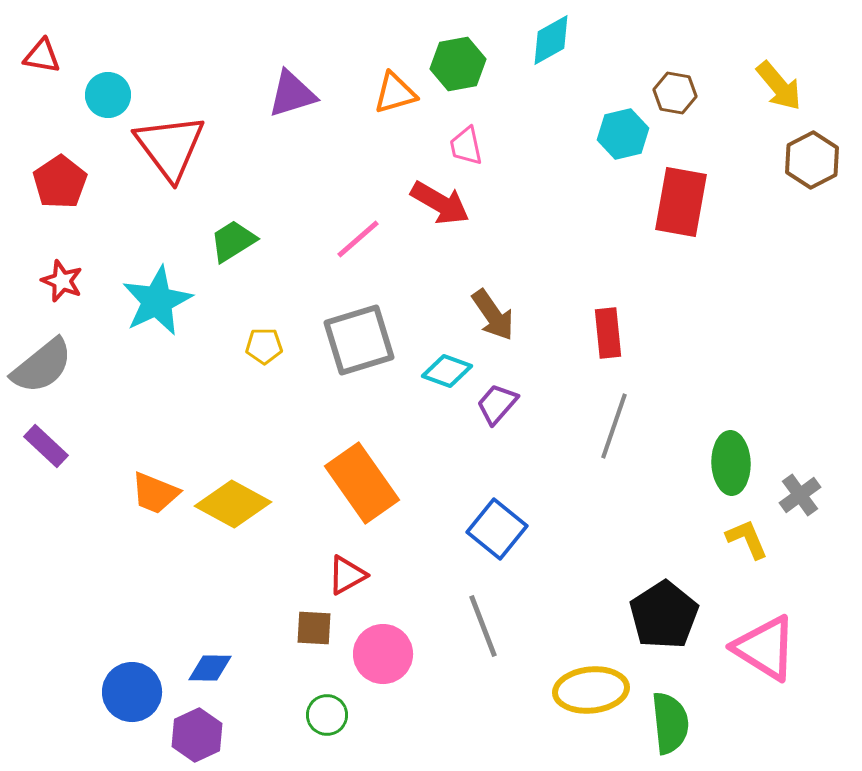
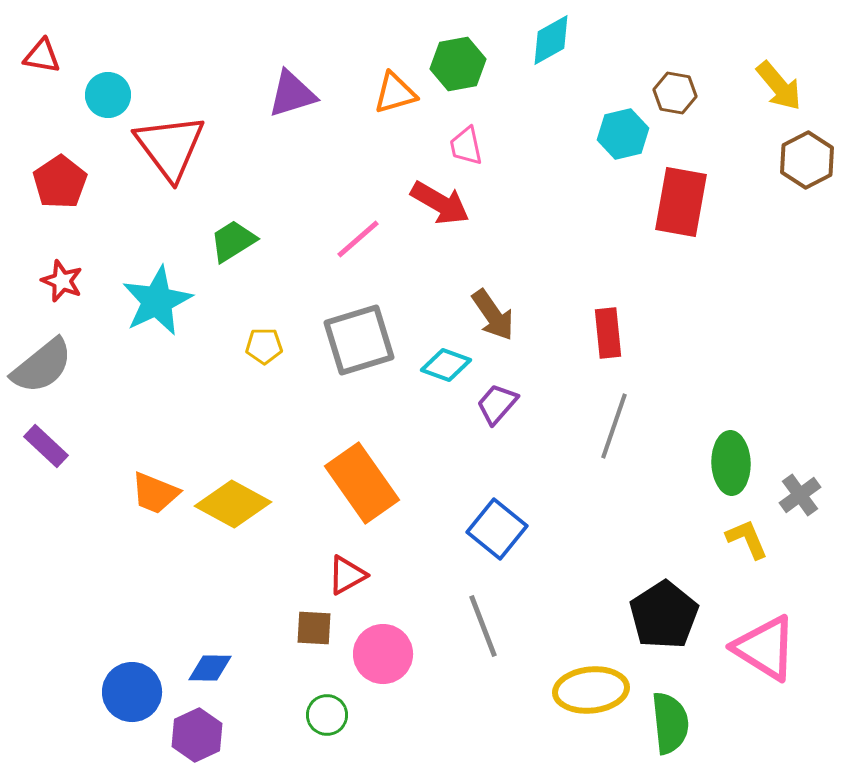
brown hexagon at (812, 160): moved 5 px left
cyan diamond at (447, 371): moved 1 px left, 6 px up
